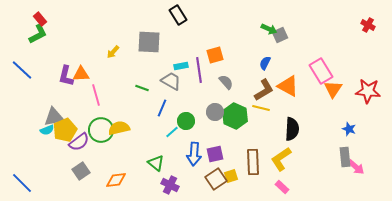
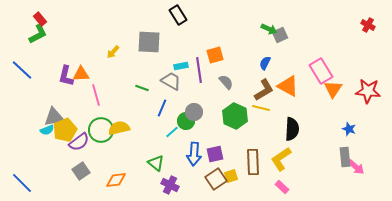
gray circle at (215, 112): moved 21 px left
